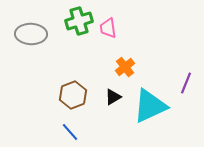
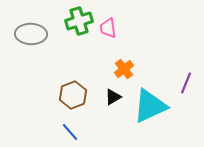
orange cross: moved 1 px left, 2 px down
